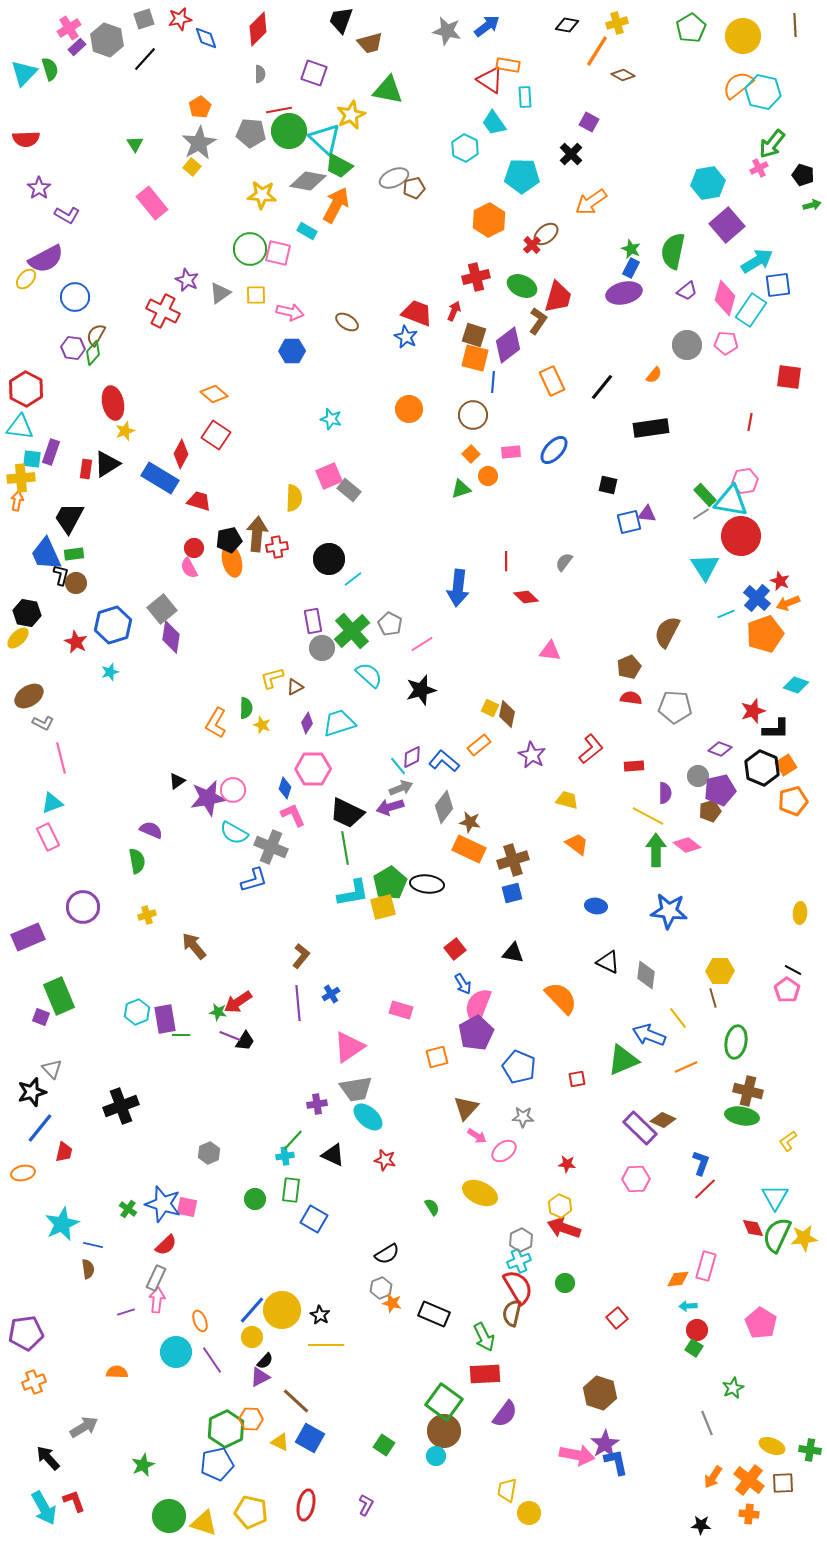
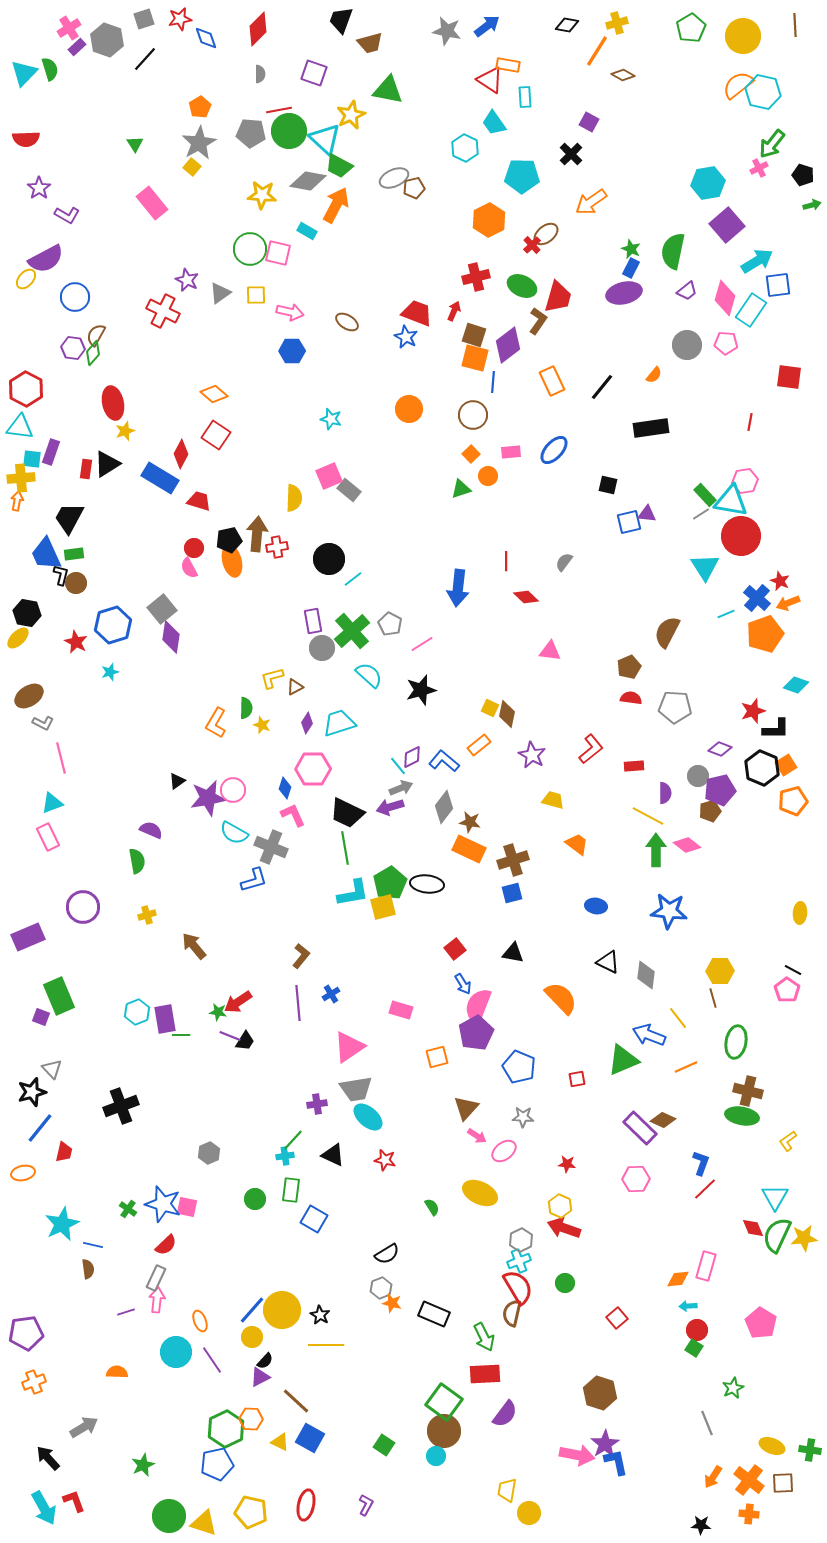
yellow trapezoid at (567, 800): moved 14 px left
